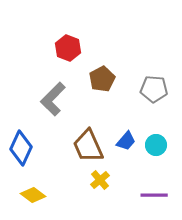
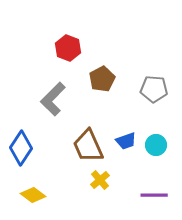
blue trapezoid: rotated 30 degrees clockwise
blue diamond: rotated 8 degrees clockwise
